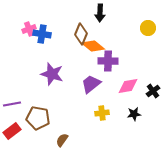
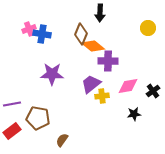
purple star: rotated 15 degrees counterclockwise
yellow cross: moved 17 px up
